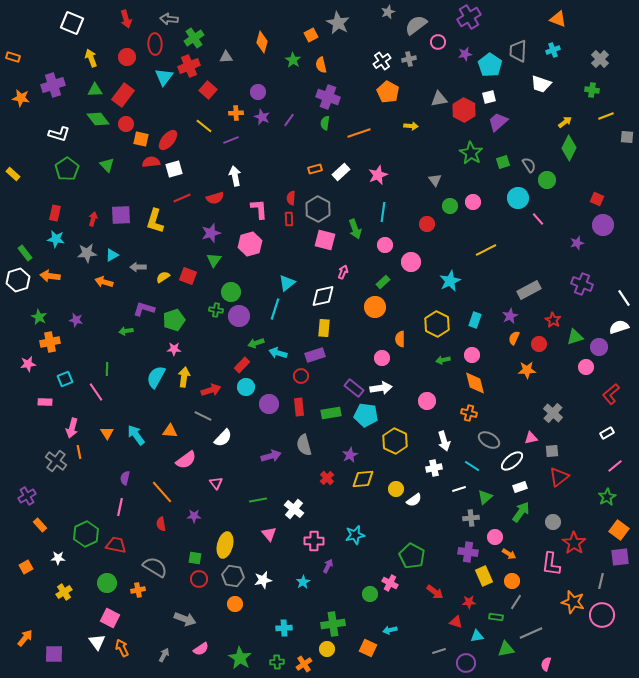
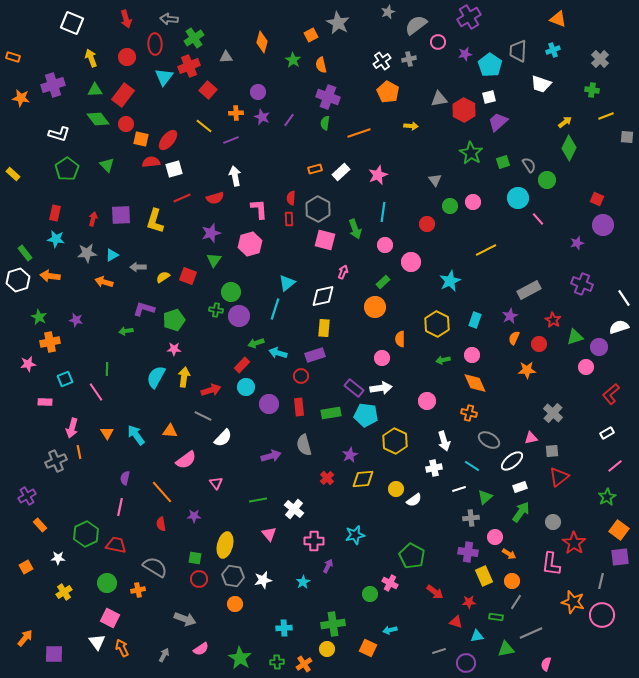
orange diamond at (475, 383): rotated 10 degrees counterclockwise
gray cross at (56, 461): rotated 30 degrees clockwise
